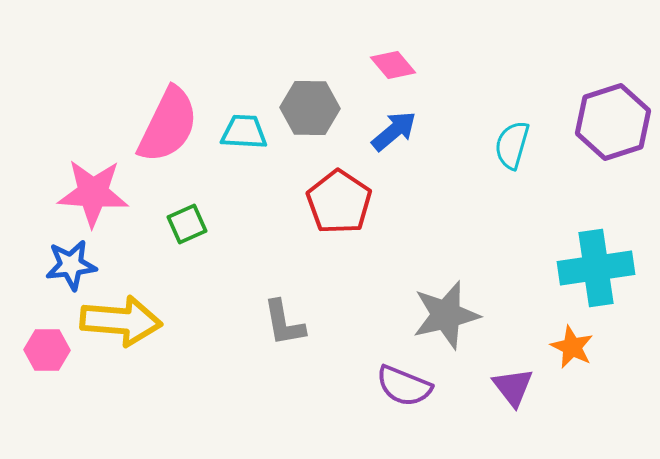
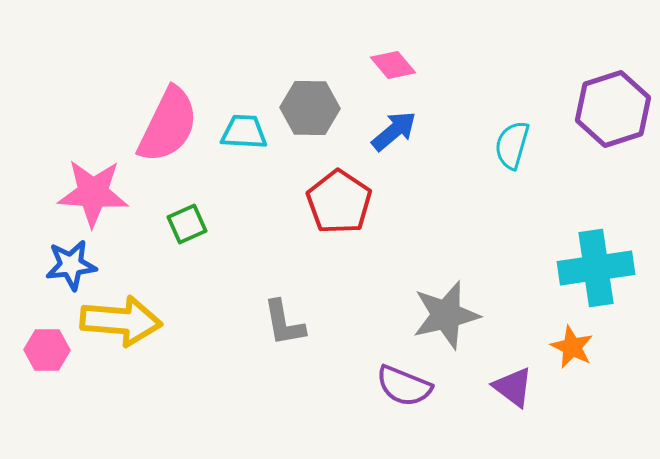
purple hexagon: moved 13 px up
purple triangle: rotated 15 degrees counterclockwise
